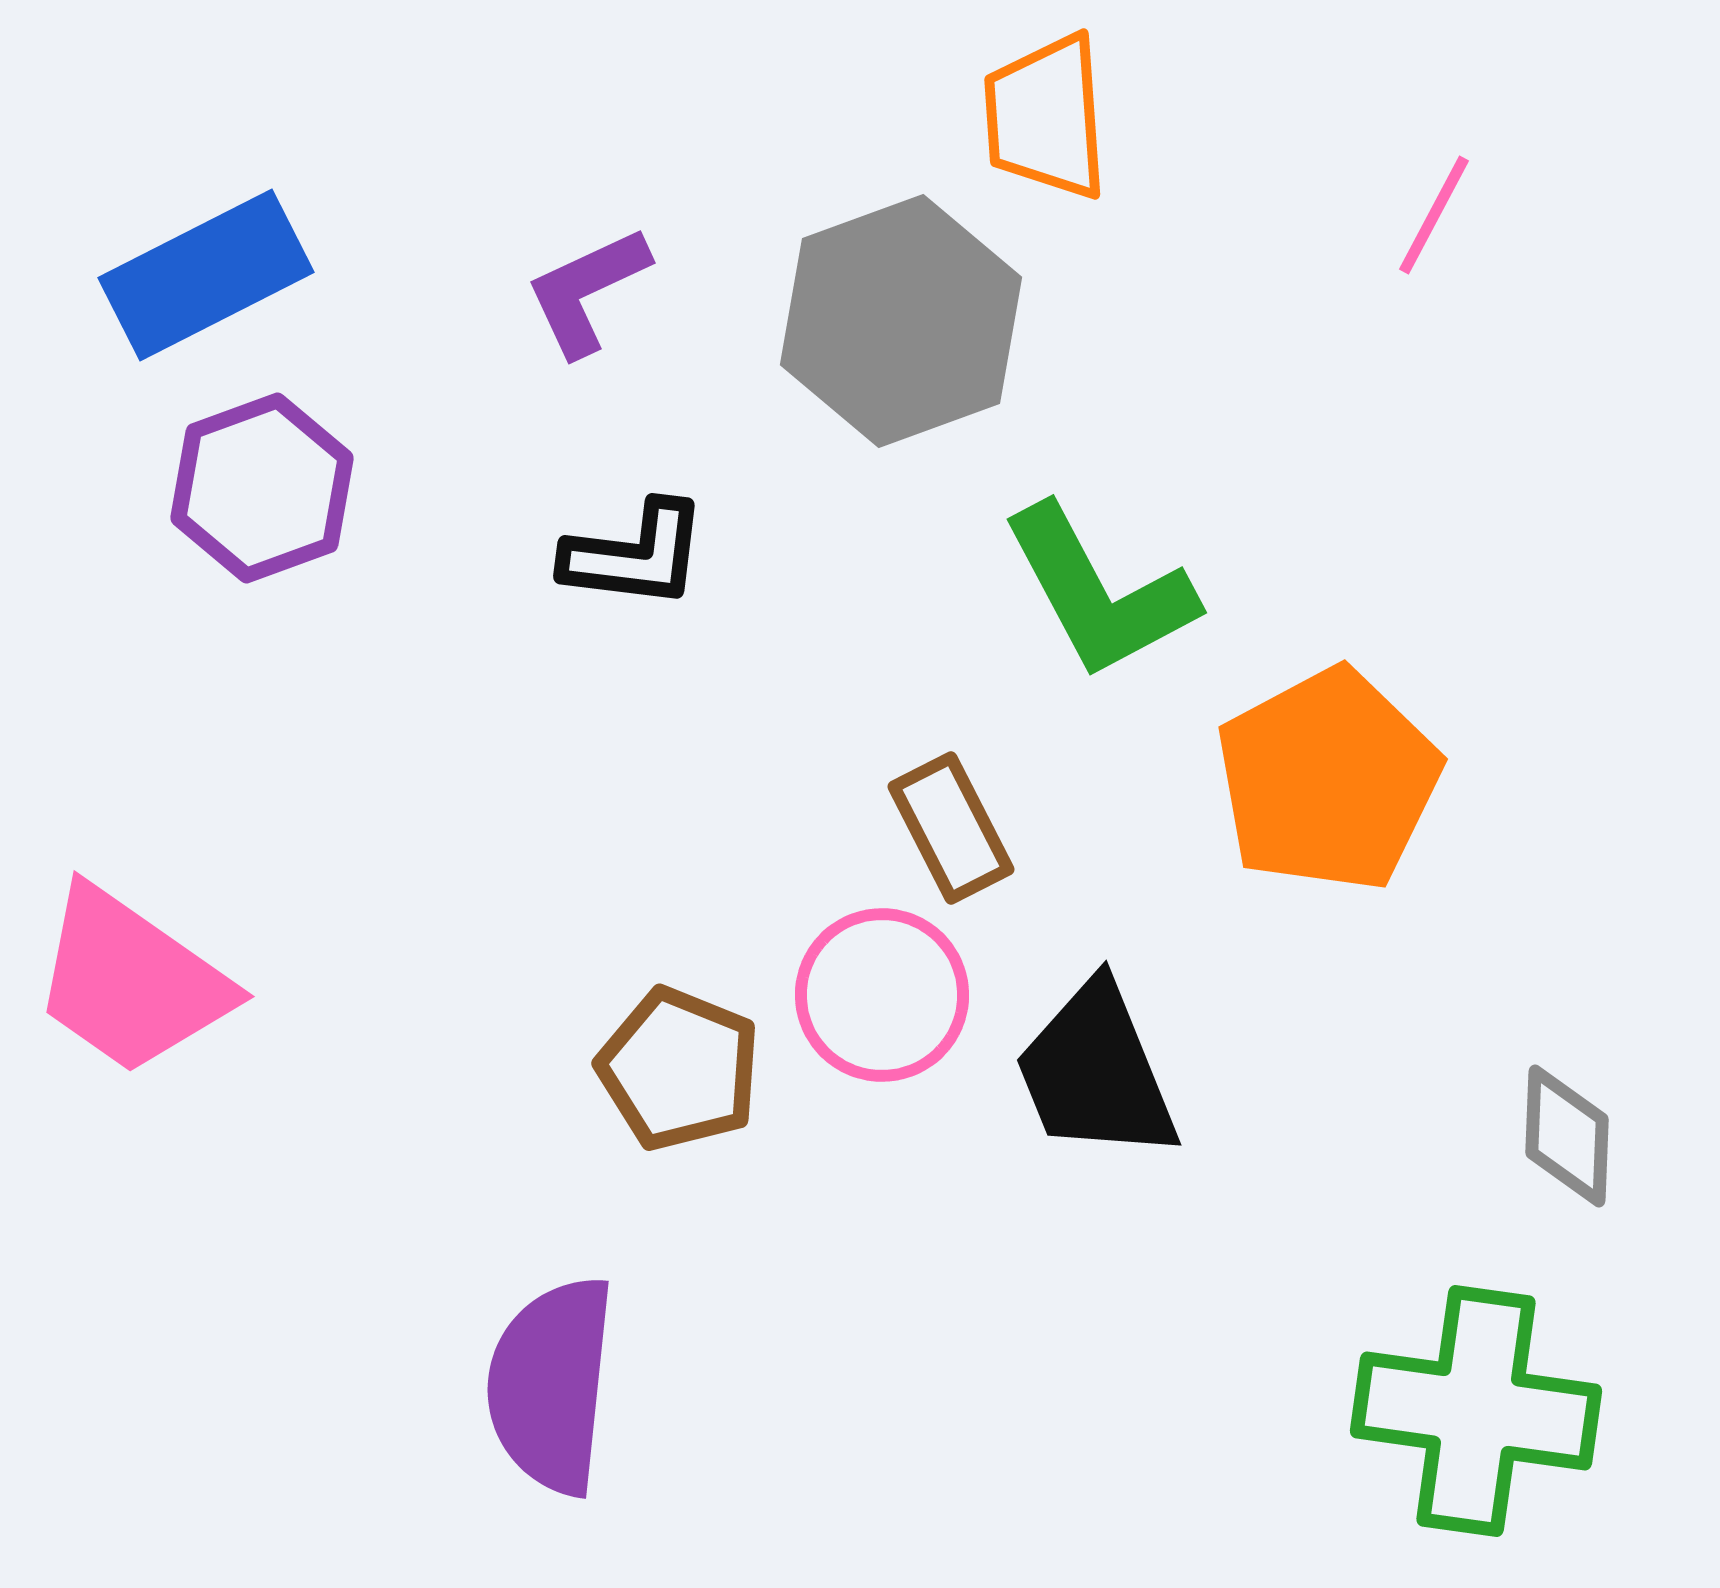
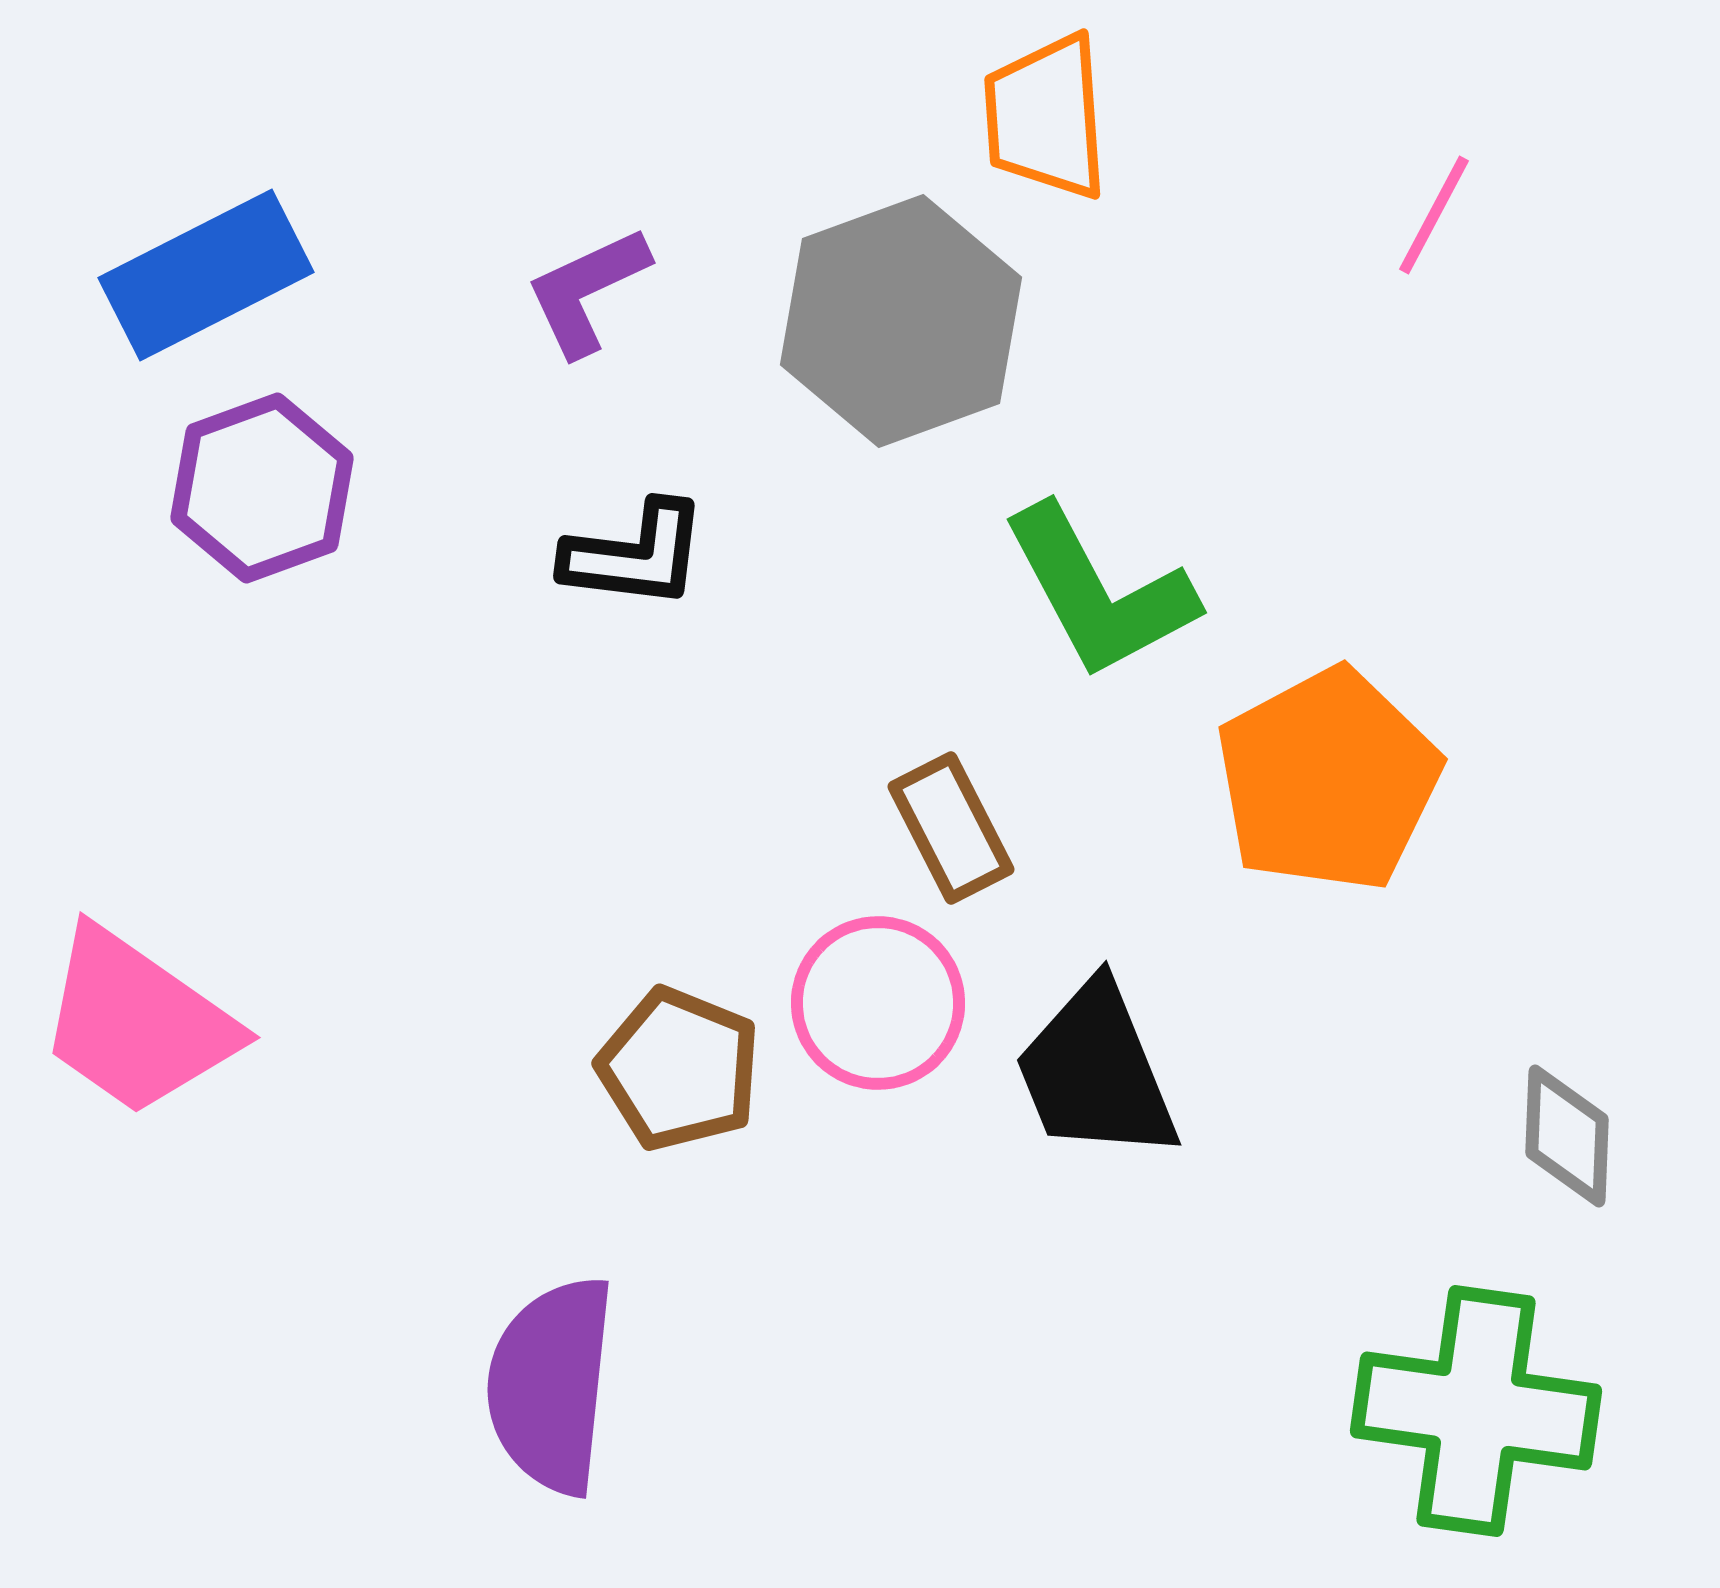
pink trapezoid: moved 6 px right, 41 px down
pink circle: moved 4 px left, 8 px down
